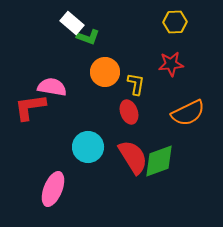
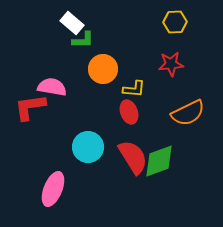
green L-shape: moved 5 px left, 3 px down; rotated 20 degrees counterclockwise
orange circle: moved 2 px left, 3 px up
yellow L-shape: moved 2 px left, 5 px down; rotated 85 degrees clockwise
